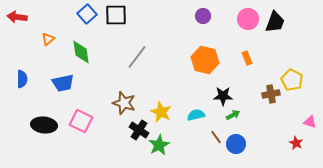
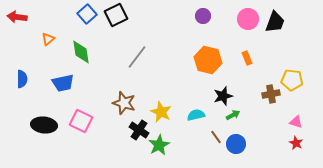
black square: rotated 25 degrees counterclockwise
orange hexagon: moved 3 px right
yellow pentagon: rotated 20 degrees counterclockwise
black star: rotated 18 degrees counterclockwise
pink triangle: moved 14 px left
